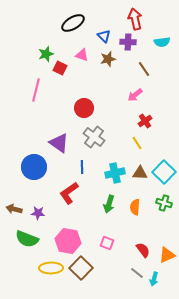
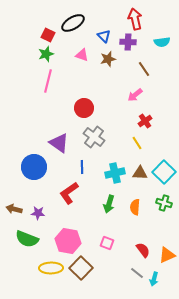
red square: moved 12 px left, 33 px up
pink line: moved 12 px right, 9 px up
